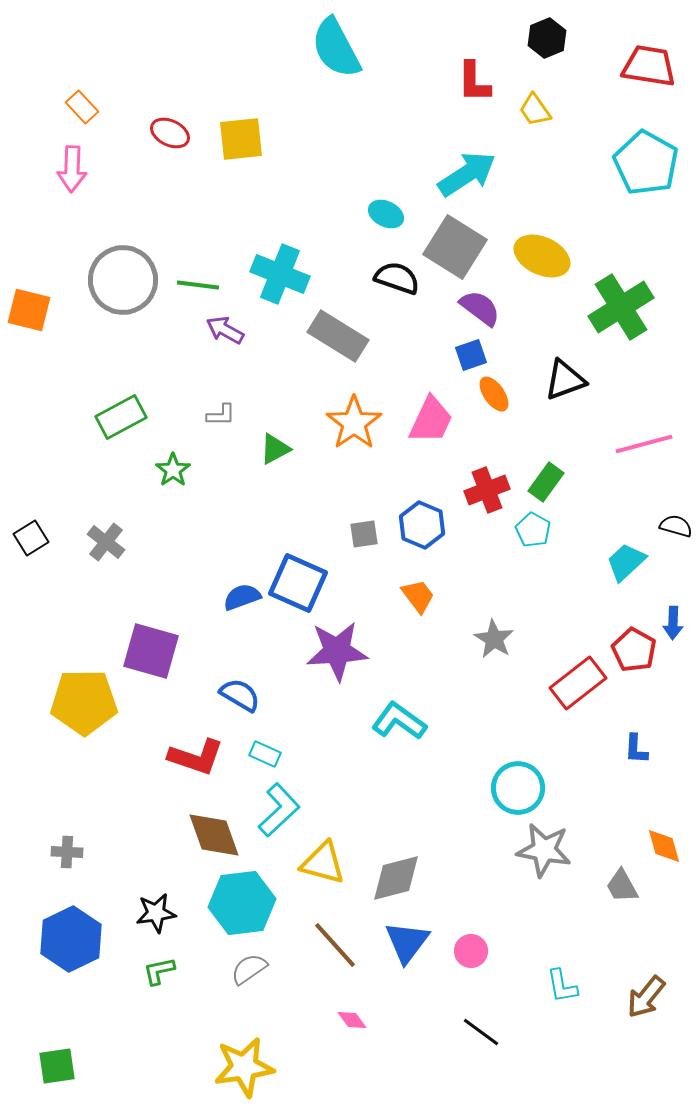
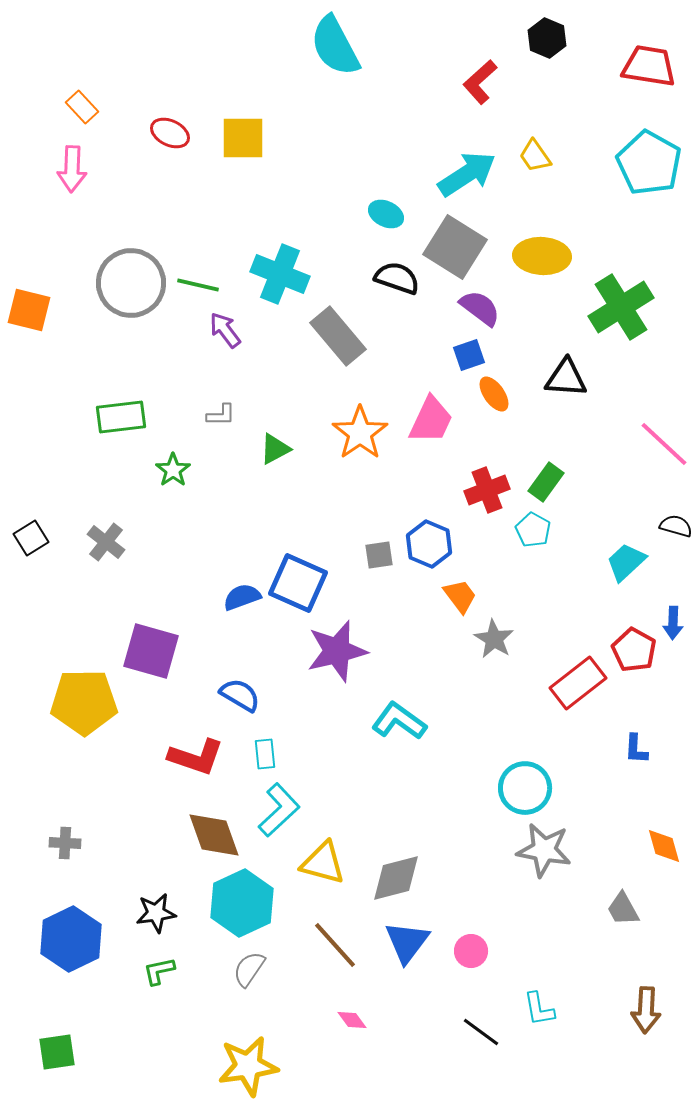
black hexagon at (547, 38): rotated 15 degrees counterclockwise
cyan semicircle at (336, 48): moved 1 px left, 2 px up
red L-shape at (474, 82): moved 6 px right; rotated 48 degrees clockwise
yellow trapezoid at (535, 110): moved 46 px down
yellow square at (241, 139): moved 2 px right, 1 px up; rotated 6 degrees clockwise
cyan pentagon at (646, 163): moved 3 px right
yellow ellipse at (542, 256): rotated 22 degrees counterclockwise
gray circle at (123, 280): moved 8 px right, 3 px down
green line at (198, 285): rotated 6 degrees clockwise
purple arrow at (225, 330): rotated 24 degrees clockwise
gray rectangle at (338, 336): rotated 18 degrees clockwise
blue square at (471, 355): moved 2 px left
black triangle at (565, 380): moved 1 px right, 2 px up; rotated 24 degrees clockwise
green rectangle at (121, 417): rotated 21 degrees clockwise
orange star at (354, 423): moved 6 px right, 10 px down
pink line at (644, 444): moved 20 px right; rotated 58 degrees clockwise
blue hexagon at (422, 525): moved 7 px right, 19 px down
gray square at (364, 534): moved 15 px right, 21 px down
orange trapezoid at (418, 596): moved 42 px right
purple star at (337, 651): rotated 10 degrees counterclockwise
cyan rectangle at (265, 754): rotated 60 degrees clockwise
cyan circle at (518, 788): moved 7 px right
gray cross at (67, 852): moved 2 px left, 9 px up
gray trapezoid at (622, 886): moved 1 px right, 23 px down
cyan hexagon at (242, 903): rotated 18 degrees counterclockwise
gray semicircle at (249, 969): rotated 21 degrees counterclockwise
cyan L-shape at (562, 986): moved 23 px left, 23 px down
brown arrow at (646, 997): moved 13 px down; rotated 36 degrees counterclockwise
green square at (57, 1066): moved 14 px up
yellow star at (244, 1067): moved 4 px right, 1 px up
